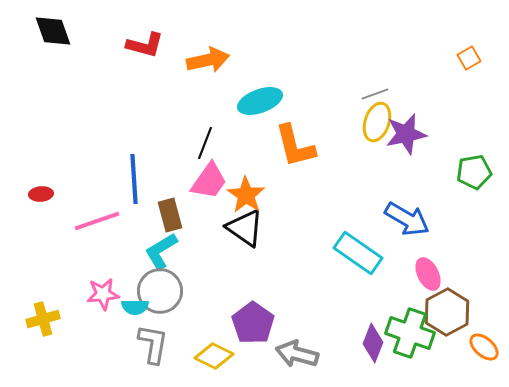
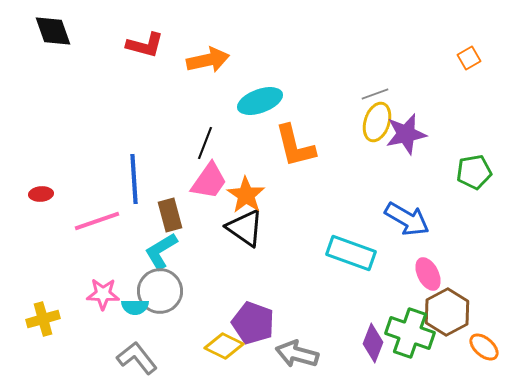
cyan rectangle: moved 7 px left; rotated 15 degrees counterclockwise
pink star: rotated 8 degrees clockwise
purple pentagon: rotated 15 degrees counterclockwise
gray L-shape: moved 16 px left, 14 px down; rotated 48 degrees counterclockwise
yellow diamond: moved 10 px right, 10 px up
